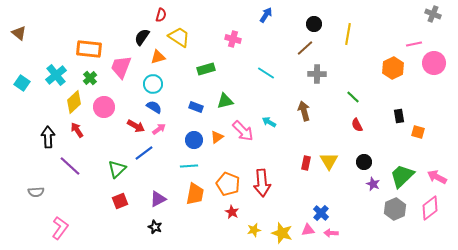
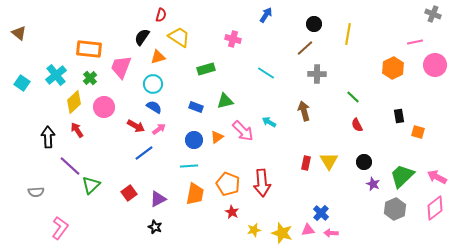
pink line at (414, 44): moved 1 px right, 2 px up
pink circle at (434, 63): moved 1 px right, 2 px down
green triangle at (117, 169): moved 26 px left, 16 px down
red square at (120, 201): moved 9 px right, 8 px up; rotated 14 degrees counterclockwise
pink diamond at (430, 208): moved 5 px right
